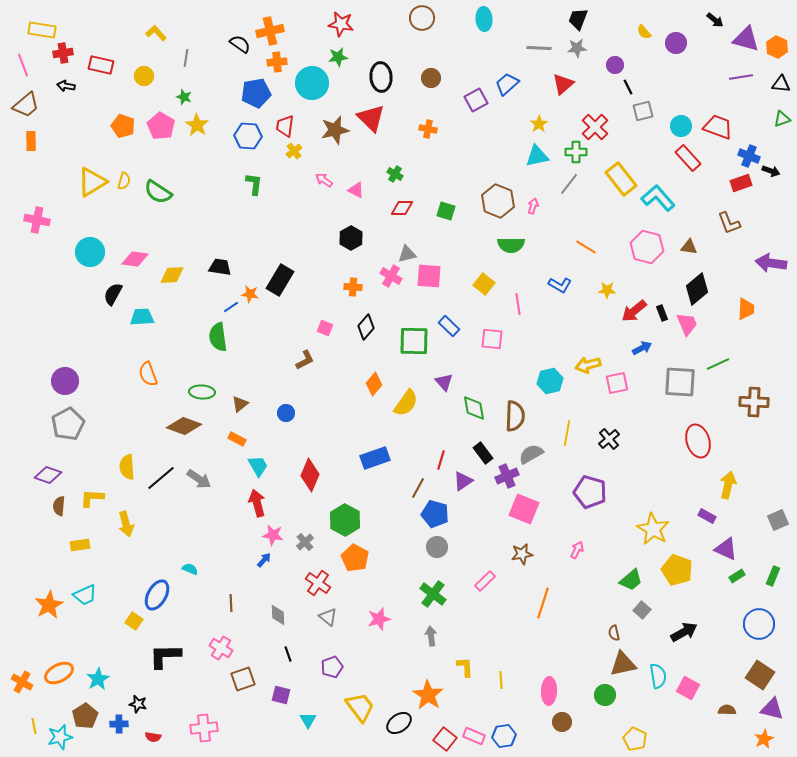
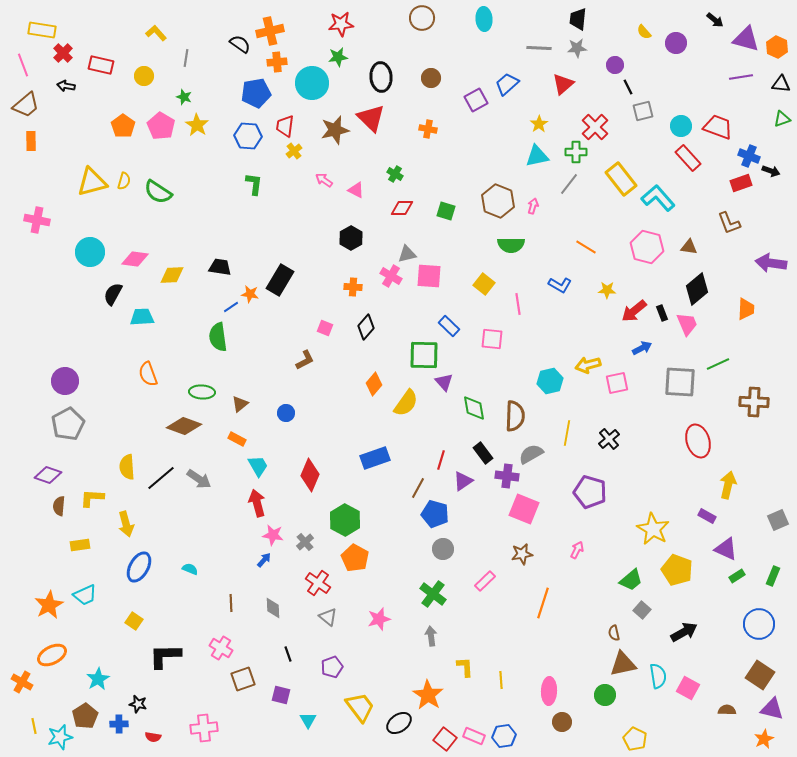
black trapezoid at (578, 19): rotated 15 degrees counterclockwise
red star at (341, 24): rotated 15 degrees counterclockwise
red cross at (63, 53): rotated 36 degrees counterclockwise
orange pentagon at (123, 126): rotated 15 degrees clockwise
yellow triangle at (92, 182): rotated 16 degrees clockwise
green square at (414, 341): moved 10 px right, 14 px down
purple cross at (507, 476): rotated 30 degrees clockwise
gray circle at (437, 547): moved 6 px right, 2 px down
blue ellipse at (157, 595): moved 18 px left, 28 px up
gray diamond at (278, 615): moved 5 px left, 7 px up
orange ellipse at (59, 673): moved 7 px left, 18 px up
